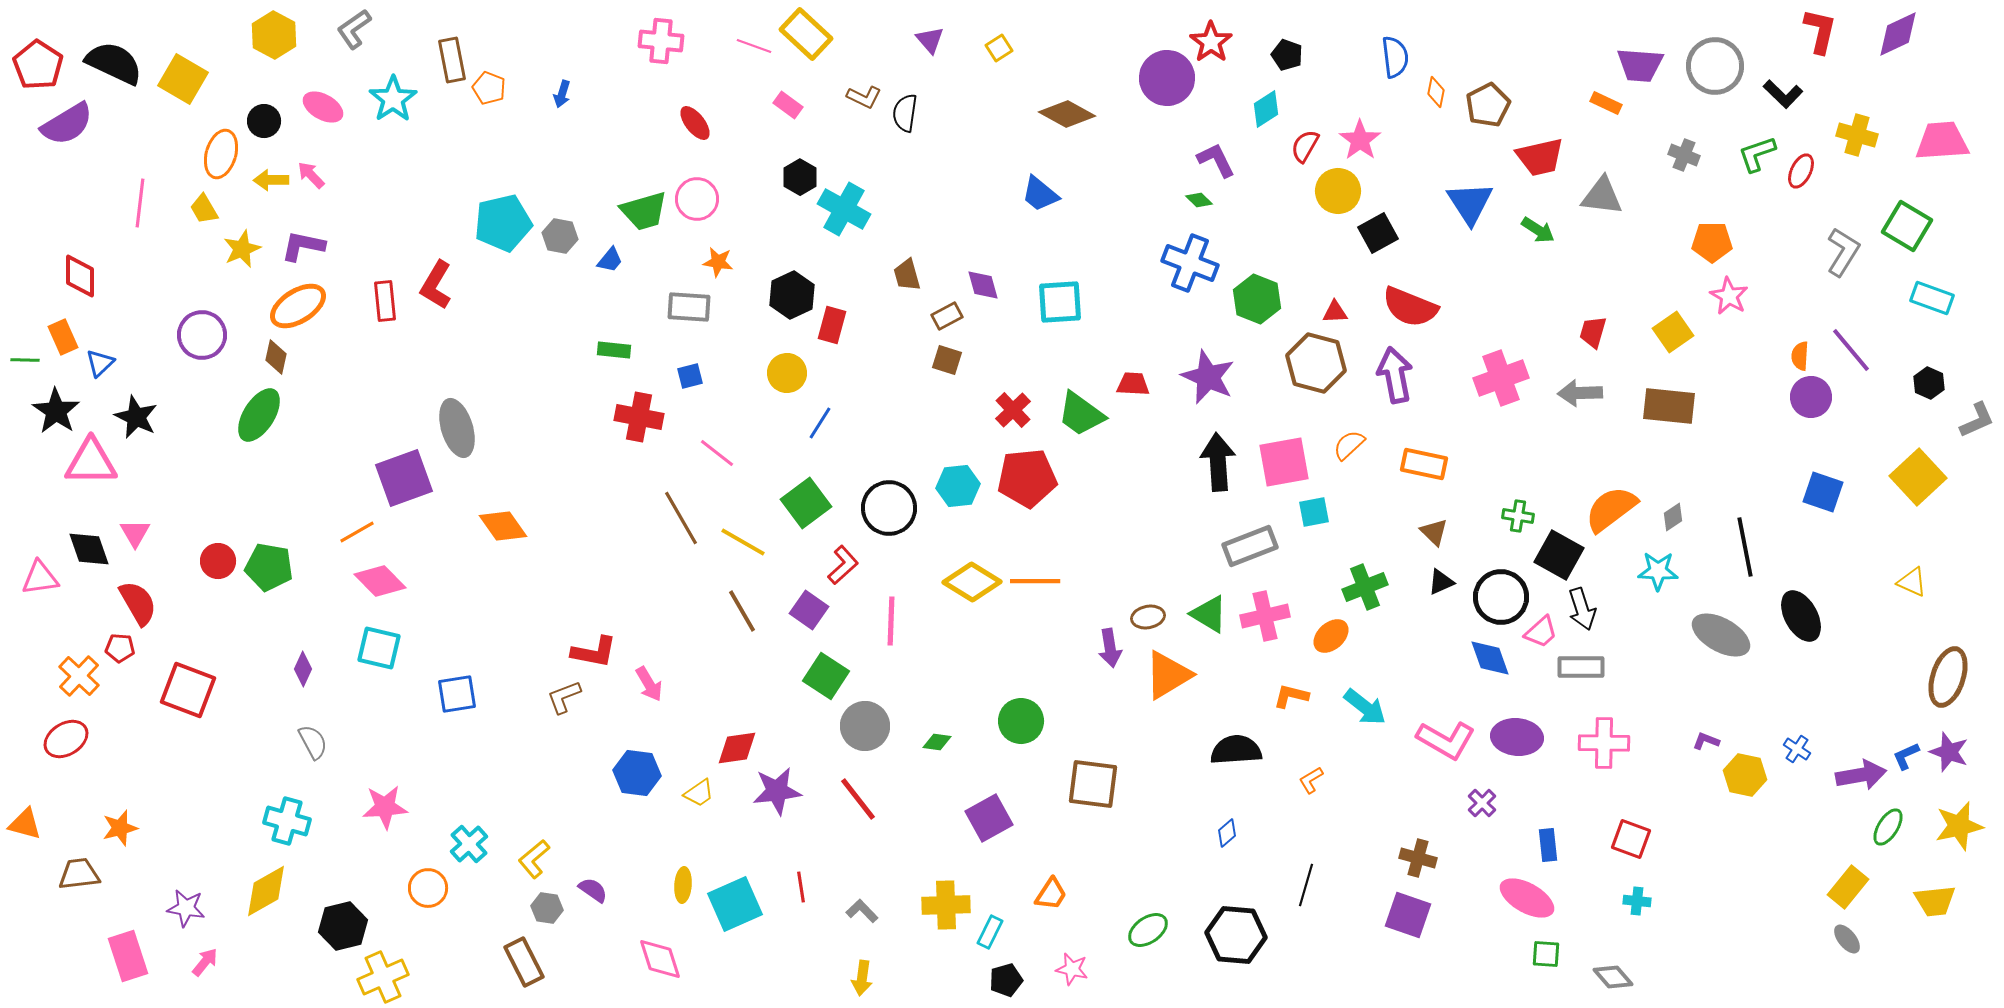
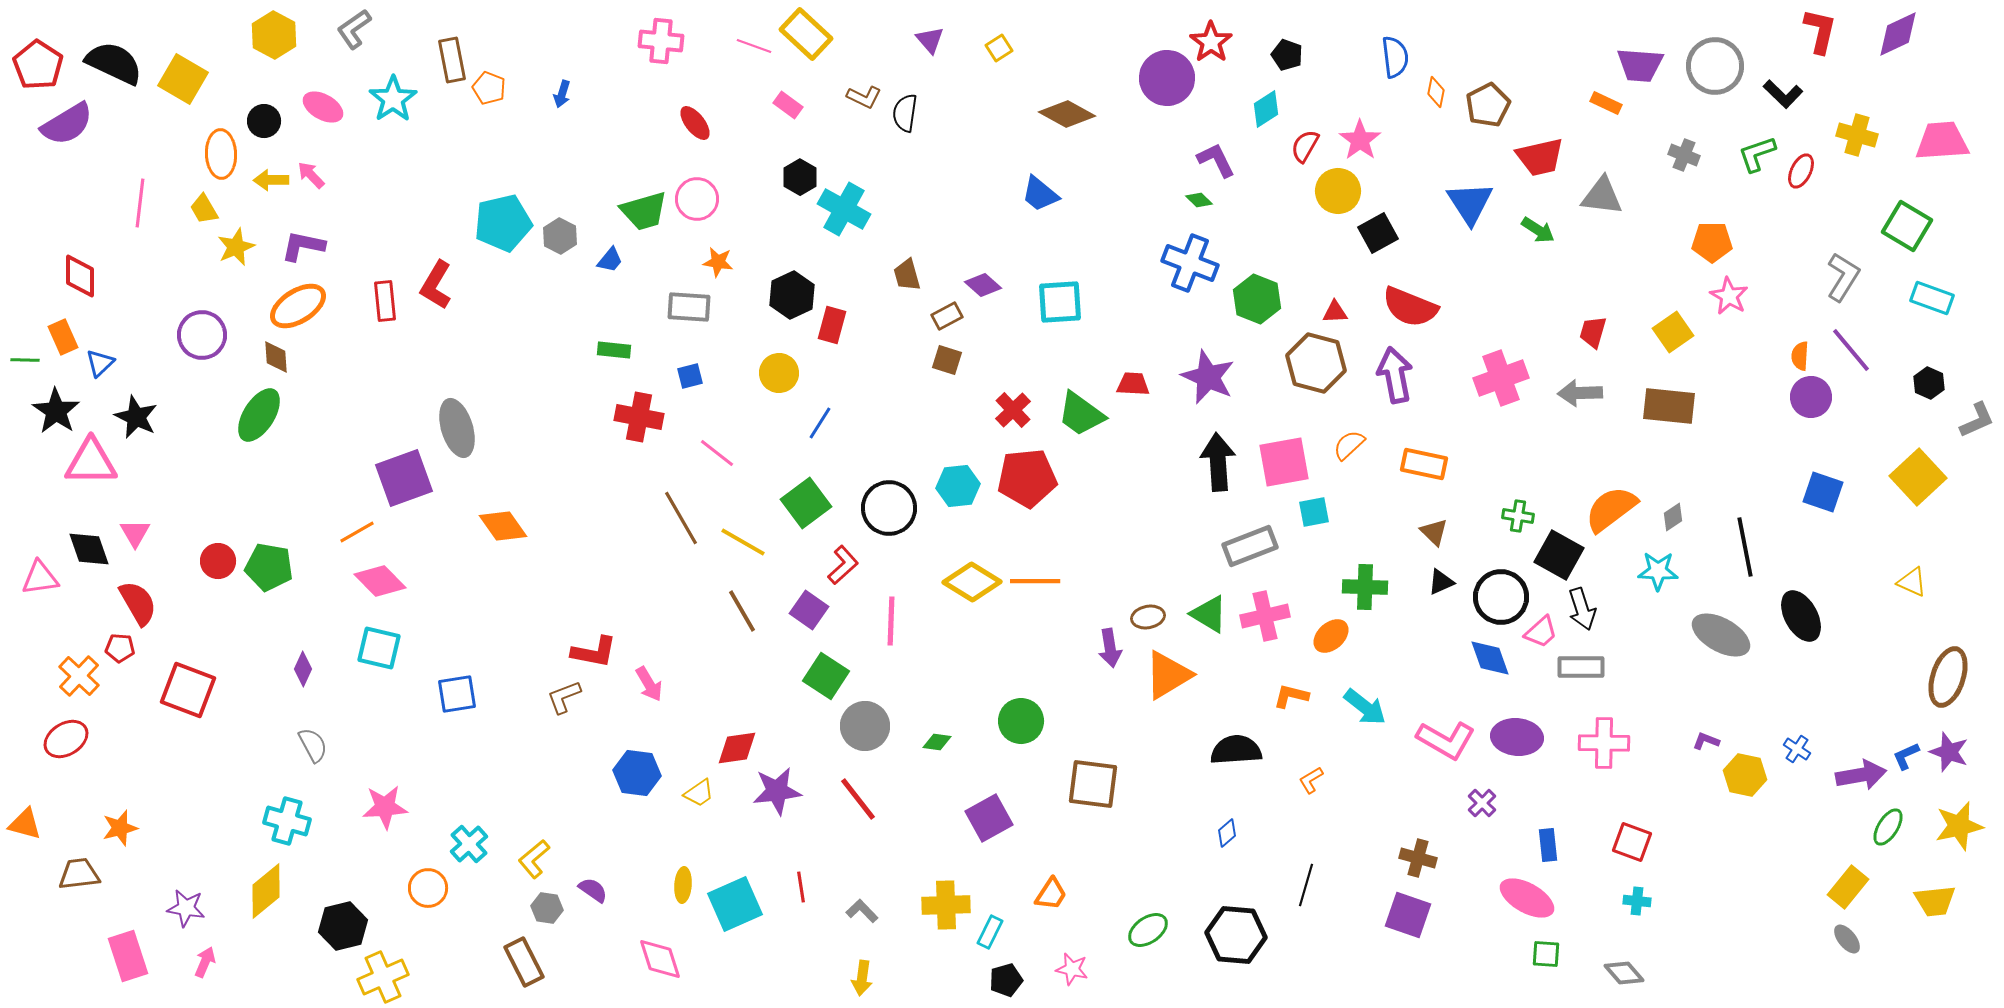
orange ellipse at (221, 154): rotated 18 degrees counterclockwise
gray hexagon at (560, 236): rotated 16 degrees clockwise
yellow star at (242, 249): moved 6 px left, 2 px up
gray L-shape at (1843, 252): moved 25 px down
purple diamond at (983, 285): rotated 33 degrees counterclockwise
brown diamond at (276, 357): rotated 16 degrees counterclockwise
yellow circle at (787, 373): moved 8 px left
green cross at (1365, 587): rotated 24 degrees clockwise
gray semicircle at (313, 742): moved 3 px down
red square at (1631, 839): moved 1 px right, 3 px down
yellow diamond at (266, 891): rotated 10 degrees counterclockwise
pink arrow at (205, 962): rotated 16 degrees counterclockwise
gray diamond at (1613, 977): moved 11 px right, 4 px up
